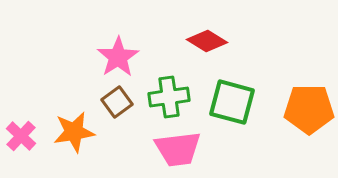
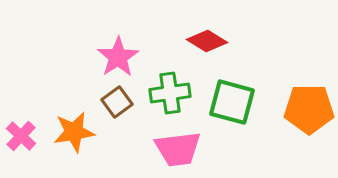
green cross: moved 1 px right, 4 px up
